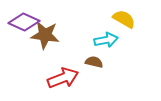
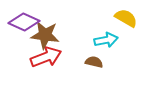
yellow semicircle: moved 2 px right, 1 px up
red arrow: moved 17 px left, 21 px up
